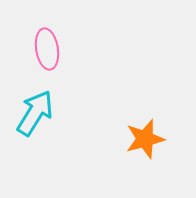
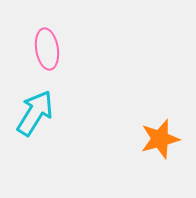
orange star: moved 15 px right
